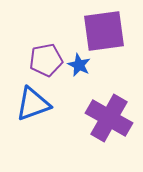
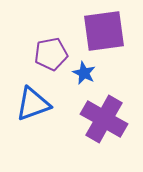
purple pentagon: moved 5 px right, 6 px up
blue star: moved 5 px right, 8 px down
purple cross: moved 5 px left, 1 px down
